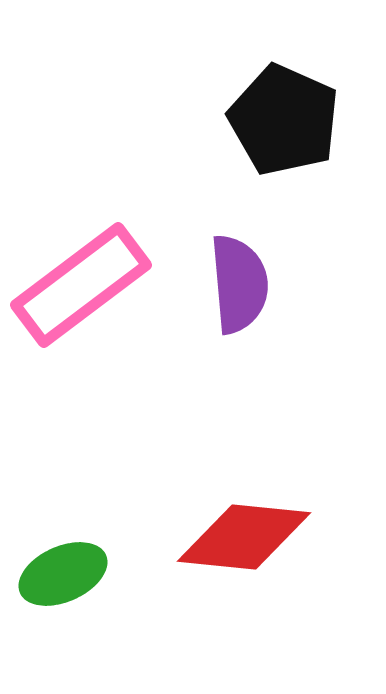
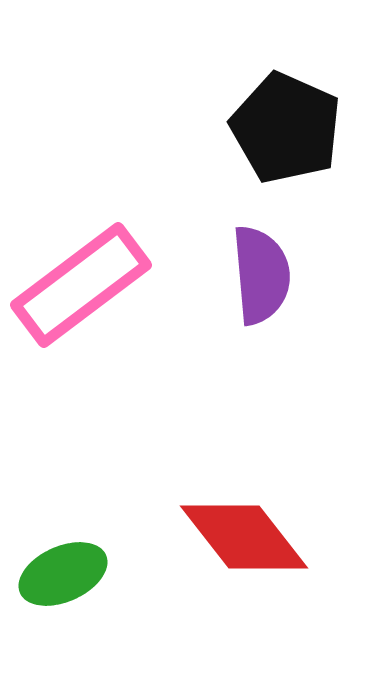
black pentagon: moved 2 px right, 8 px down
purple semicircle: moved 22 px right, 9 px up
red diamond: rotated 46 degrees clockwise
